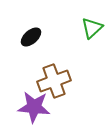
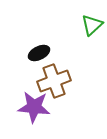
green triangle: moved 3 px up
black ellipse: moved 8 px right, 16 px down; rotated 15 degrees clockwise
